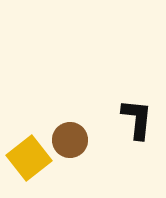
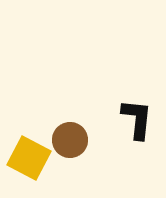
yellow square: rotated 24 degrees counterclockwise
